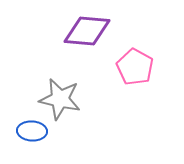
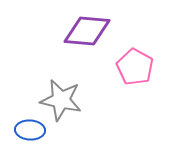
gray star: moved 1 px right, 1 px down
blue ellipse: moved 2 px left, 1 px up
